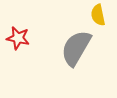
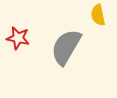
gray semicircle: moved 10 px left, 1 px up
